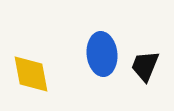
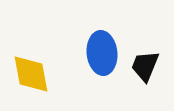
blue ellipse: moved 1 px up
